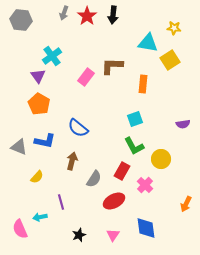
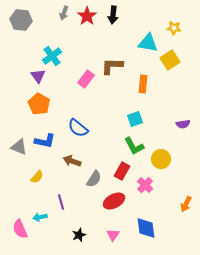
pink rectangle: moved 2 px down
brown arrow: rotated 84 degrees counterclockwise
